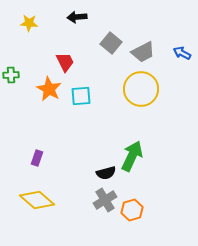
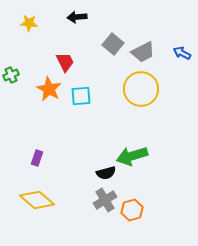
gray square: moved 2 px right, 1 px down
green cross: rotated 21 degrees counterclockwise
green arrow: rotated 132 degrees counterclockwise
